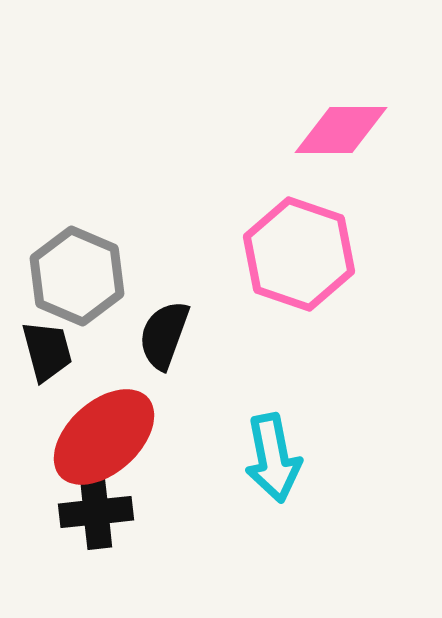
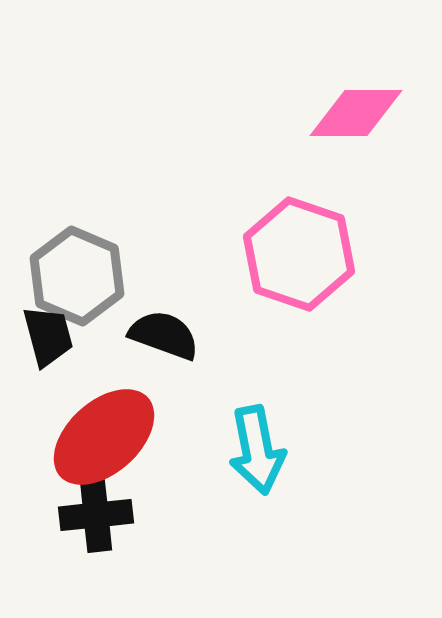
pink diamond: moved 15 px right, 17 px up
black semicircle: rotated 90 degrees clockwise
black trapezoid: moved 1 px right, 15 px up
cyan arrow: moved 16 px left, 8 px up
black cross: moved 3 px down
